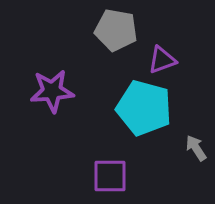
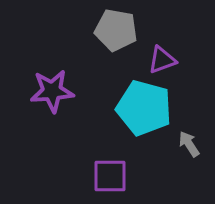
gray arrow: moved 7 px left, 4 px up
